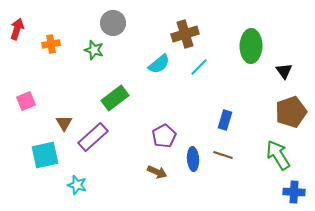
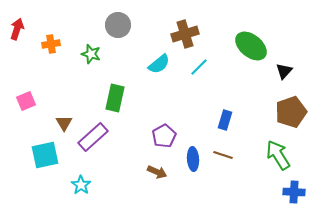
gray circle: moved 5 px right, 2 px down
green ellipse: rotated 52 degrees counterclockwise
green star: moved 3 px left, 4 px down
black triangle: rotated 18 degrees clockwise
green rectangle: rotated 40 degrees counterclockwise
cyan star: moved 4 px right; rotated 18 degrees clockwise
